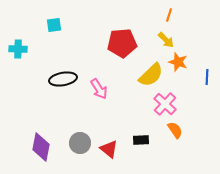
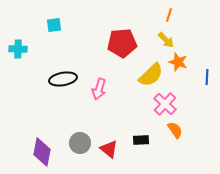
pink arrow: rotated 50 degrees clockwise
purple diamond: moved 1 px right, 5 px down
